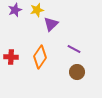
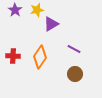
purple star: rotated 16 degrees counterclockwise
purple triangle: rotated 14 degrees clockwise
red cross: moved 2 px right, 1 px up
brown circle: moved 2 px left, 2 px down
